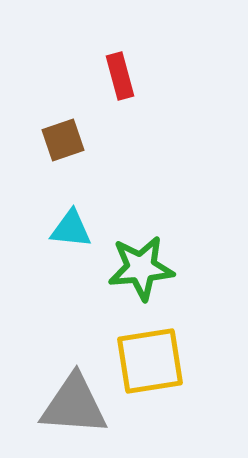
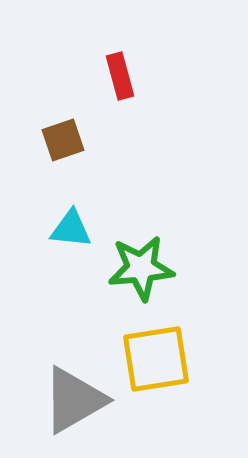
yellow square: moved 6 px right, 2 px up
gray triangle: moved 5 px up; rotated 34 degrees counterclockwise
